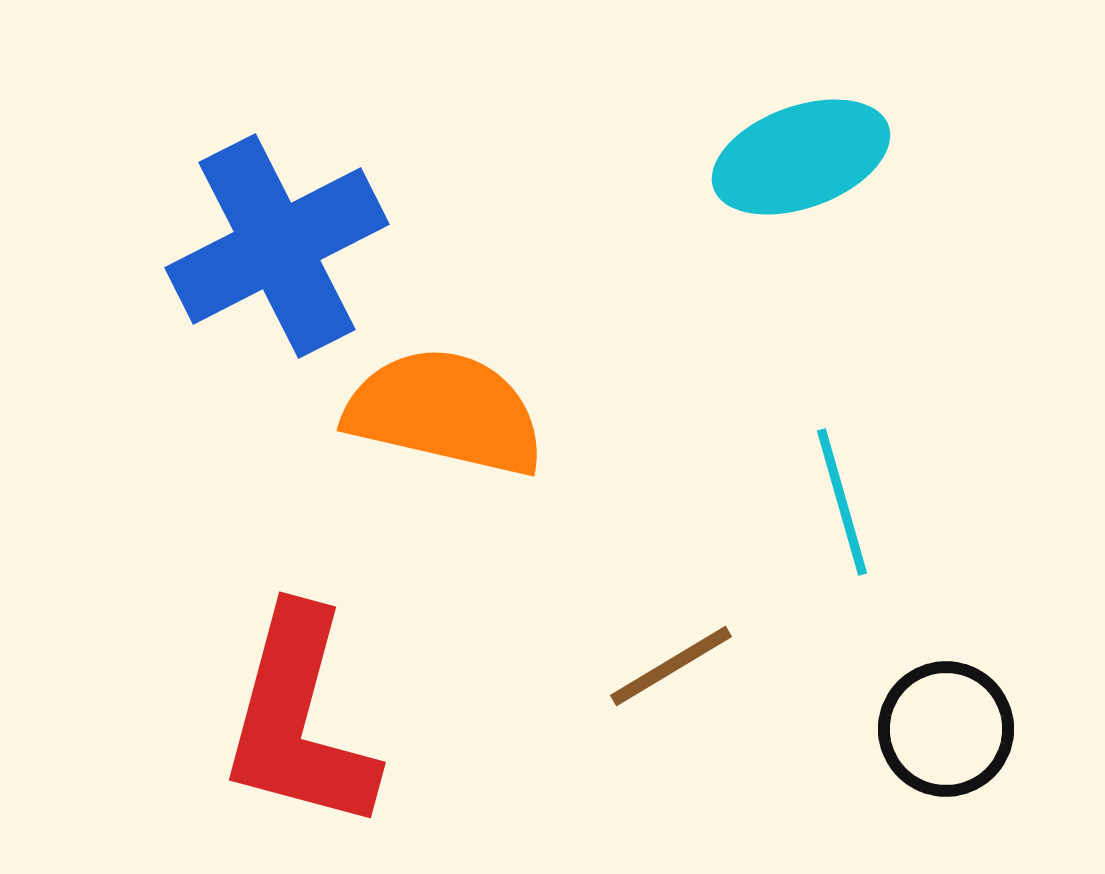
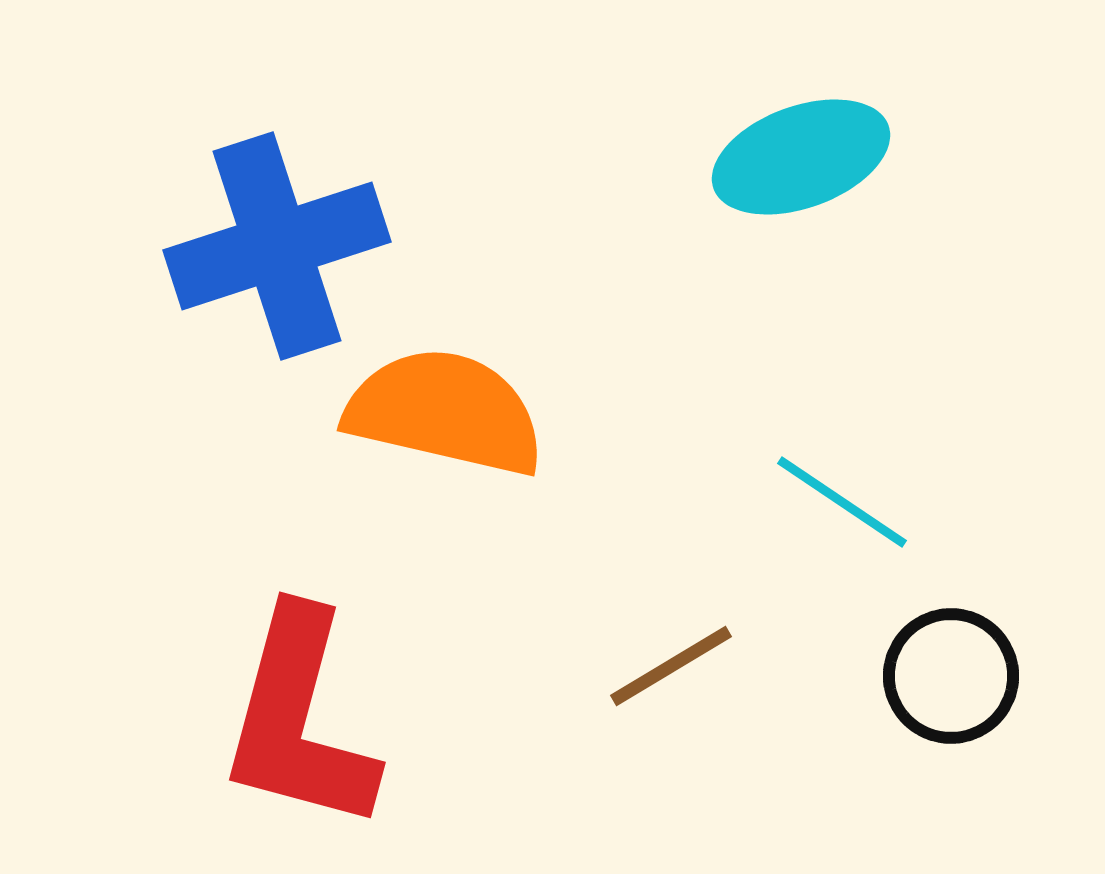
blue cross: rotated 9 degrees clockwise
cyan line: rotated 40 degrees counterclockwise
black circle: moved 5 px right, 53 px up
